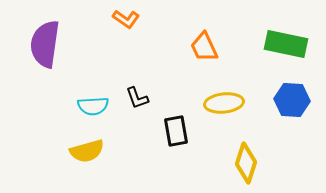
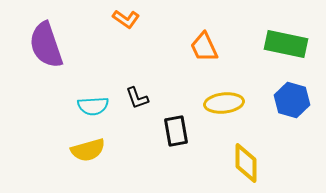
purple semicircle: moved 1 px right, 1 px down; rotated 27 degrees counterclockwise
blue hexagon: rotated 12 degrees clockwise
yellow semicircle: moved 1 px right, 1 px up
yellow diamond: rotated 18 degrees counterclockwise
